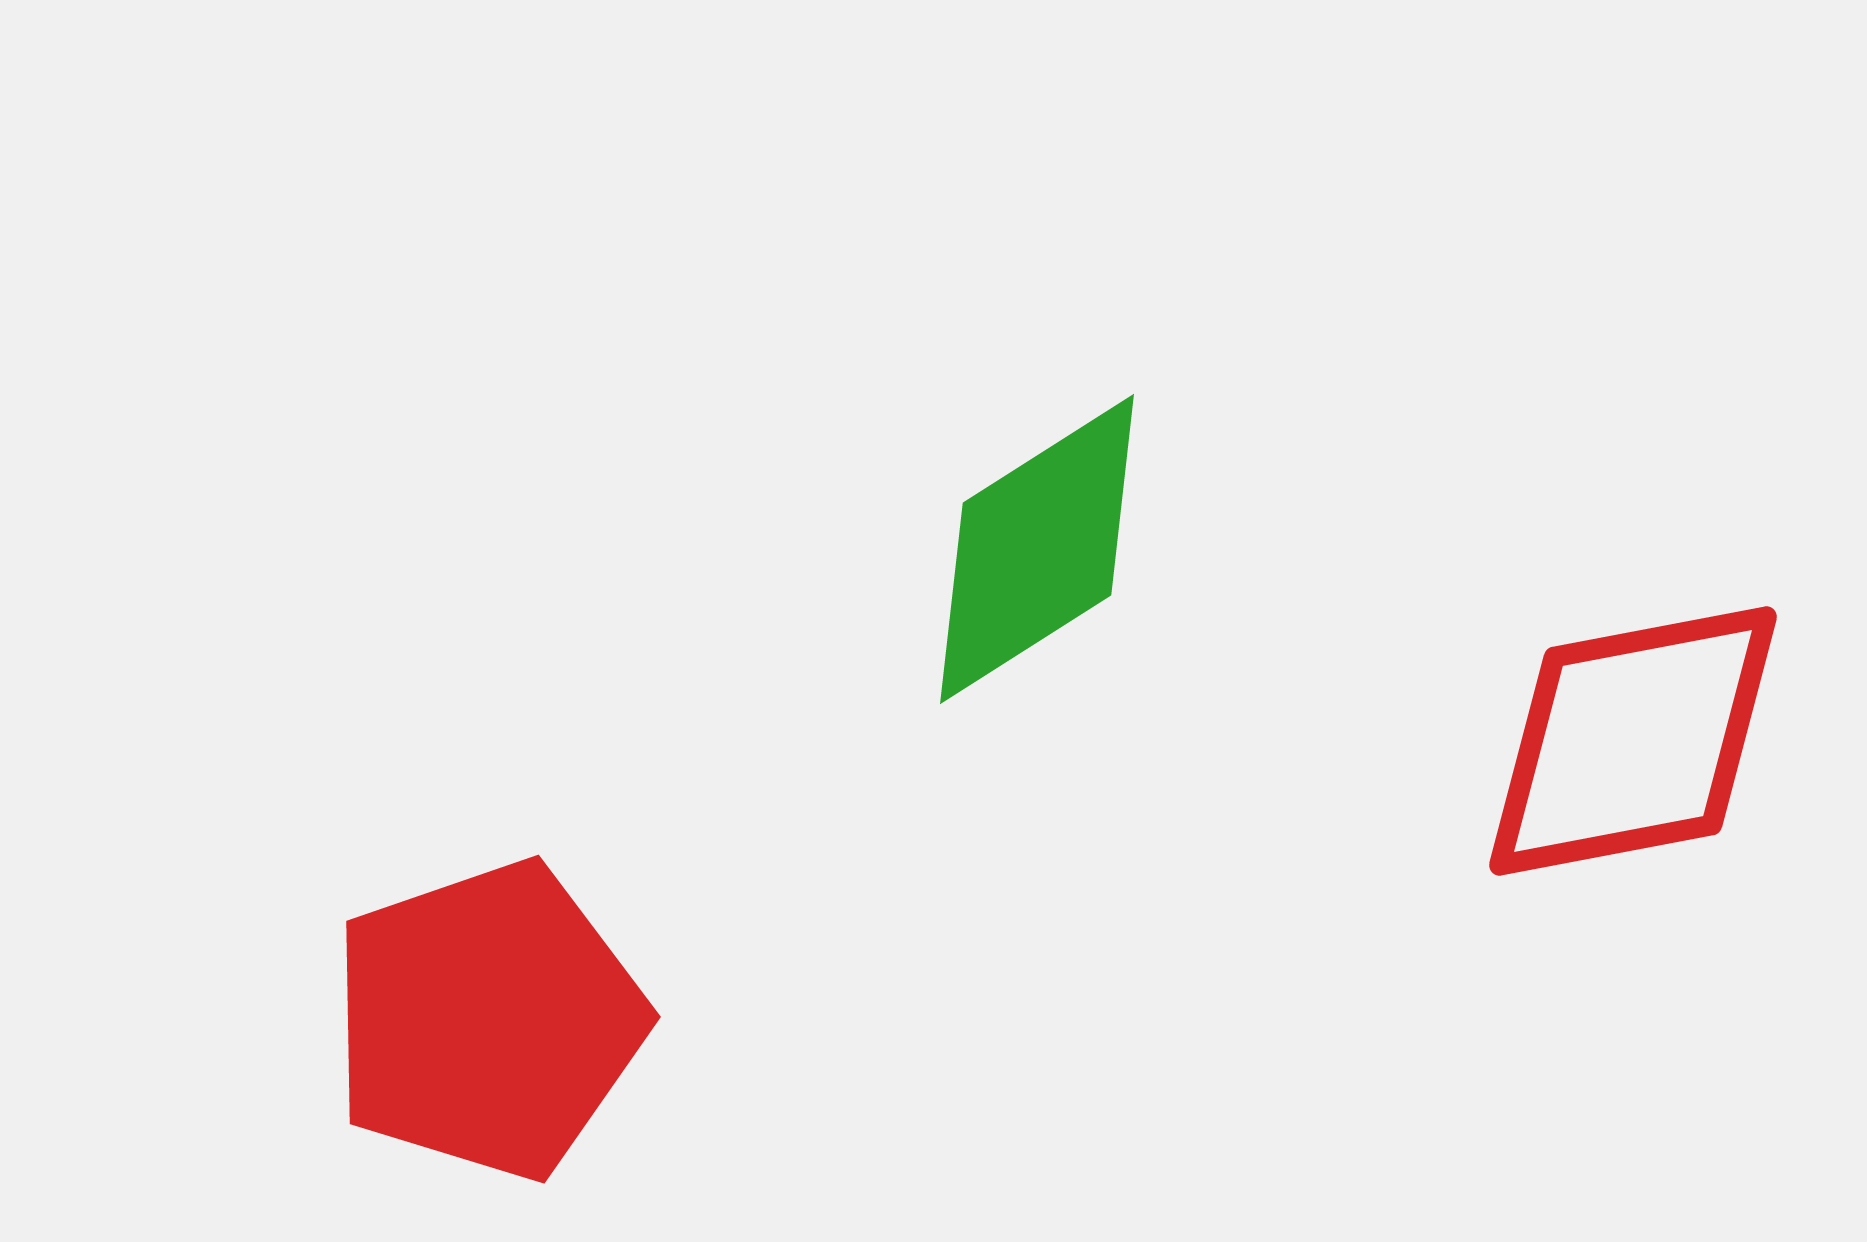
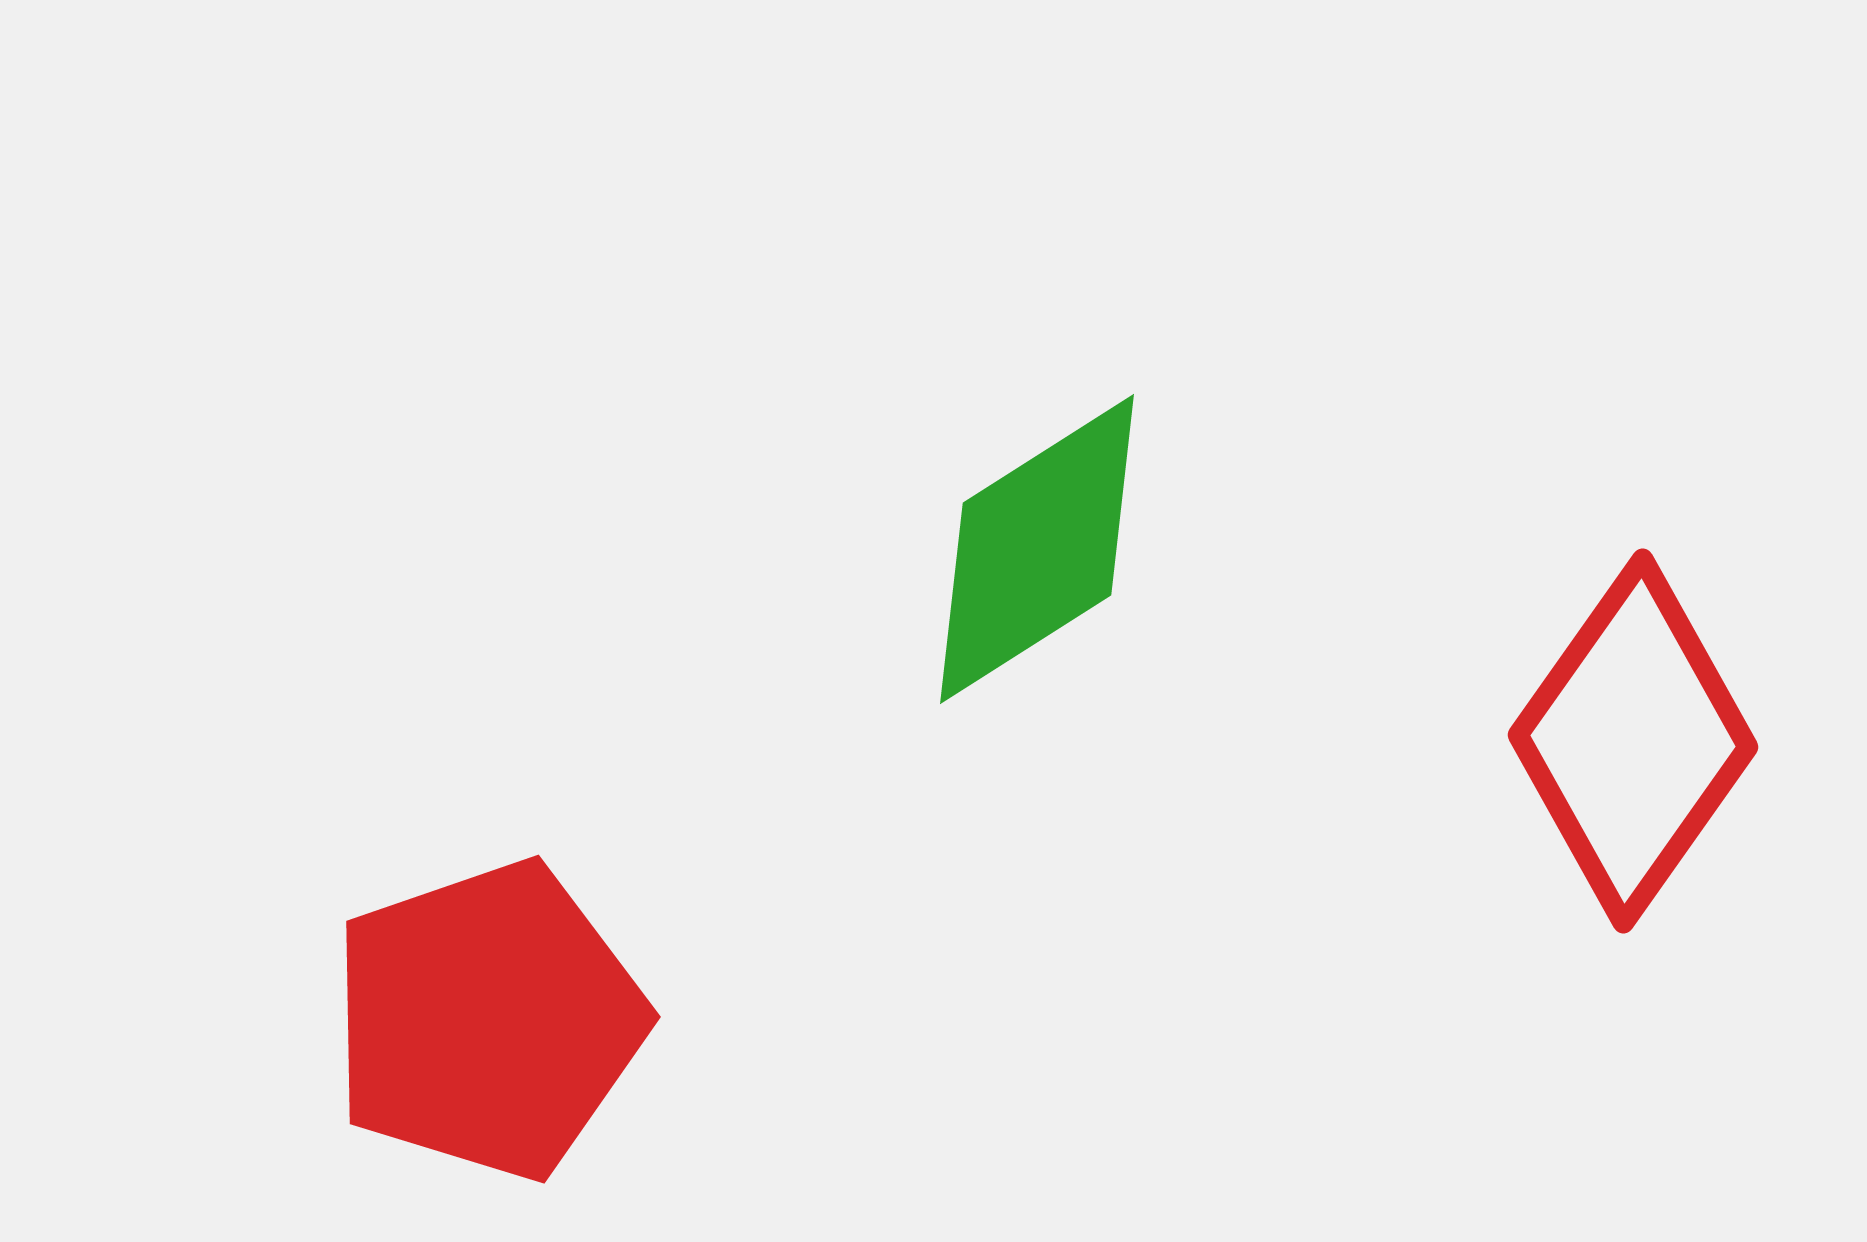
red diamond: rotated 44 degrees counterclockwise
